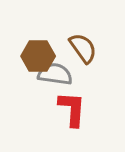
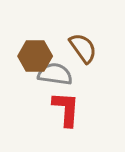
brown hexagon: moved 3 px left
red L-shape: moved 6 px left
